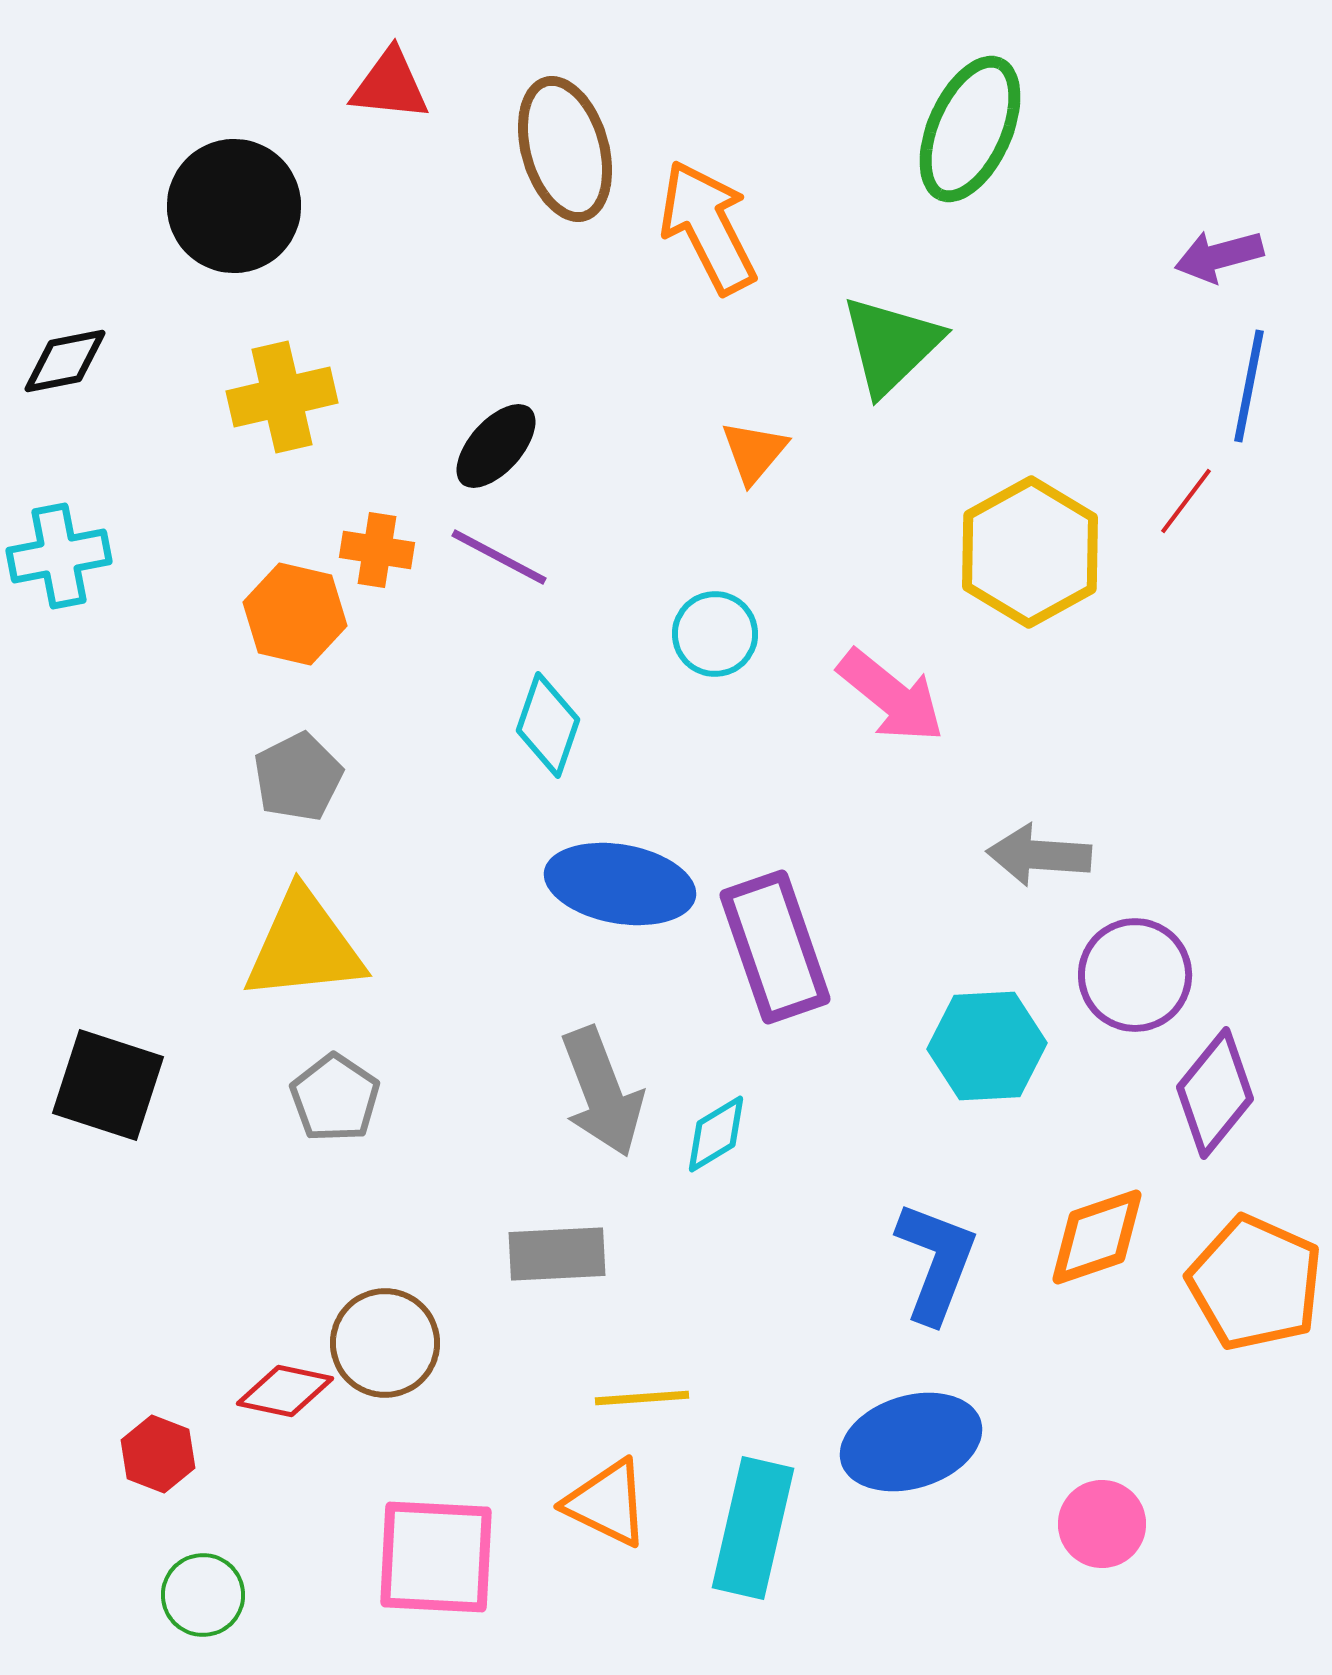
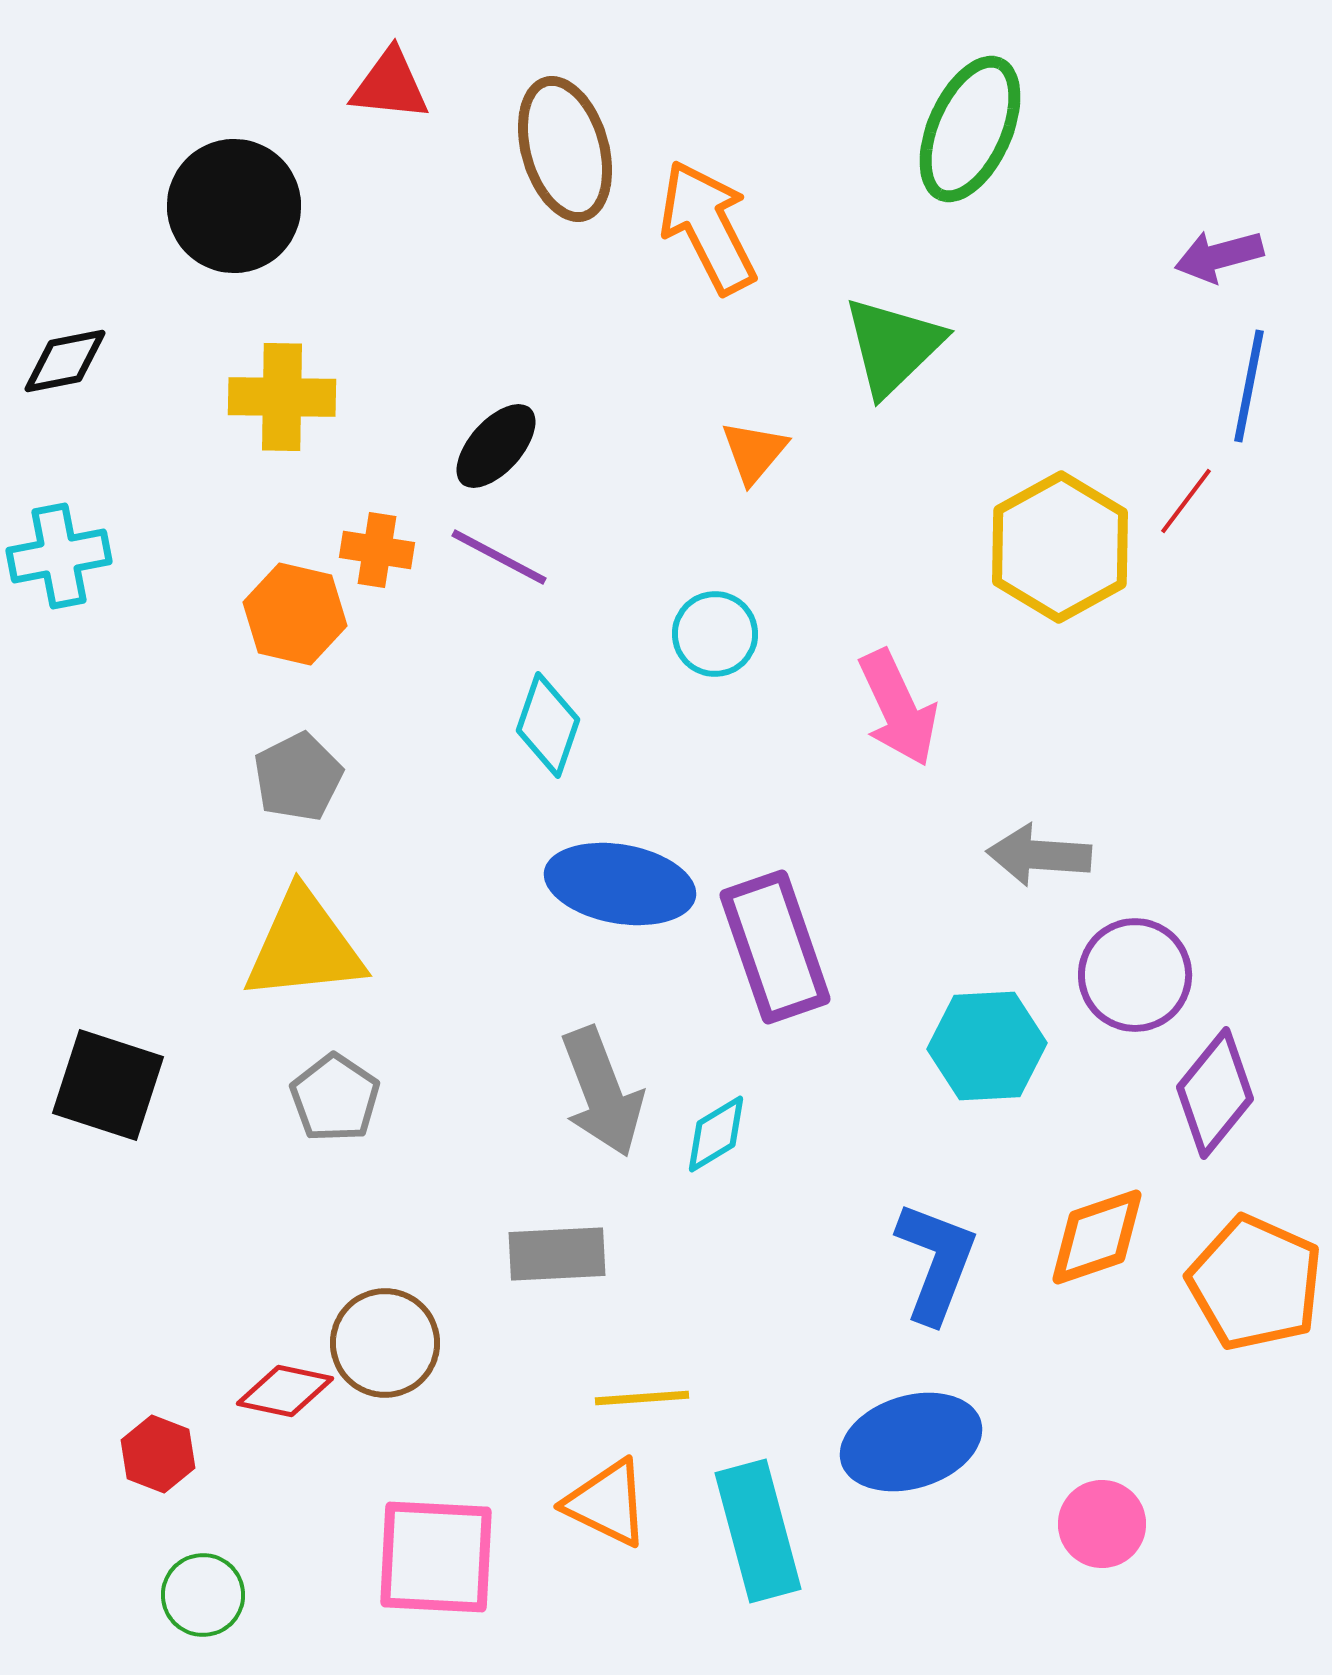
green triangle at (891, 345): moved 2 px right, 1 px down
yellow cross at (282, 397): rotated 14 degrees clockwise
yellow hexagon at (1030, 552): moved 30 px right, 5 px up
pink arrow at (891, 696): moved 7 px right, 12 px down; rotated 26 degrees clockwise
cyan rectangle at (753, 1528): moved 5 px right, 3 px down; rotated 28 degrees counterclockwise
